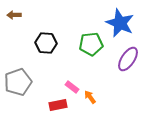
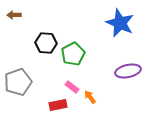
green pentagon: moved 18 px left, 10 px down; rotated 20 degrees counterclockwise
purple ellipse: moved 12 px down; rotated 45 degrees clockwise
